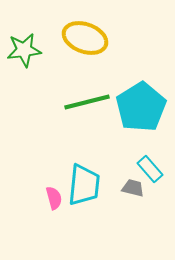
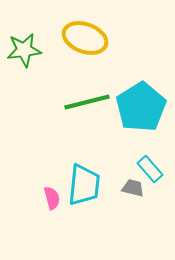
pink semicircle: moved 2 px left
